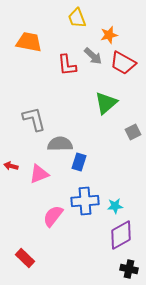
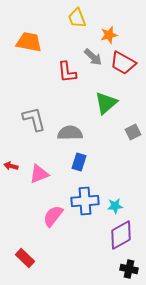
gray arrow: moved 1 px down
red L-shape: moved 7 px down
gray semicircle: moved 10 px right, 11 px up
